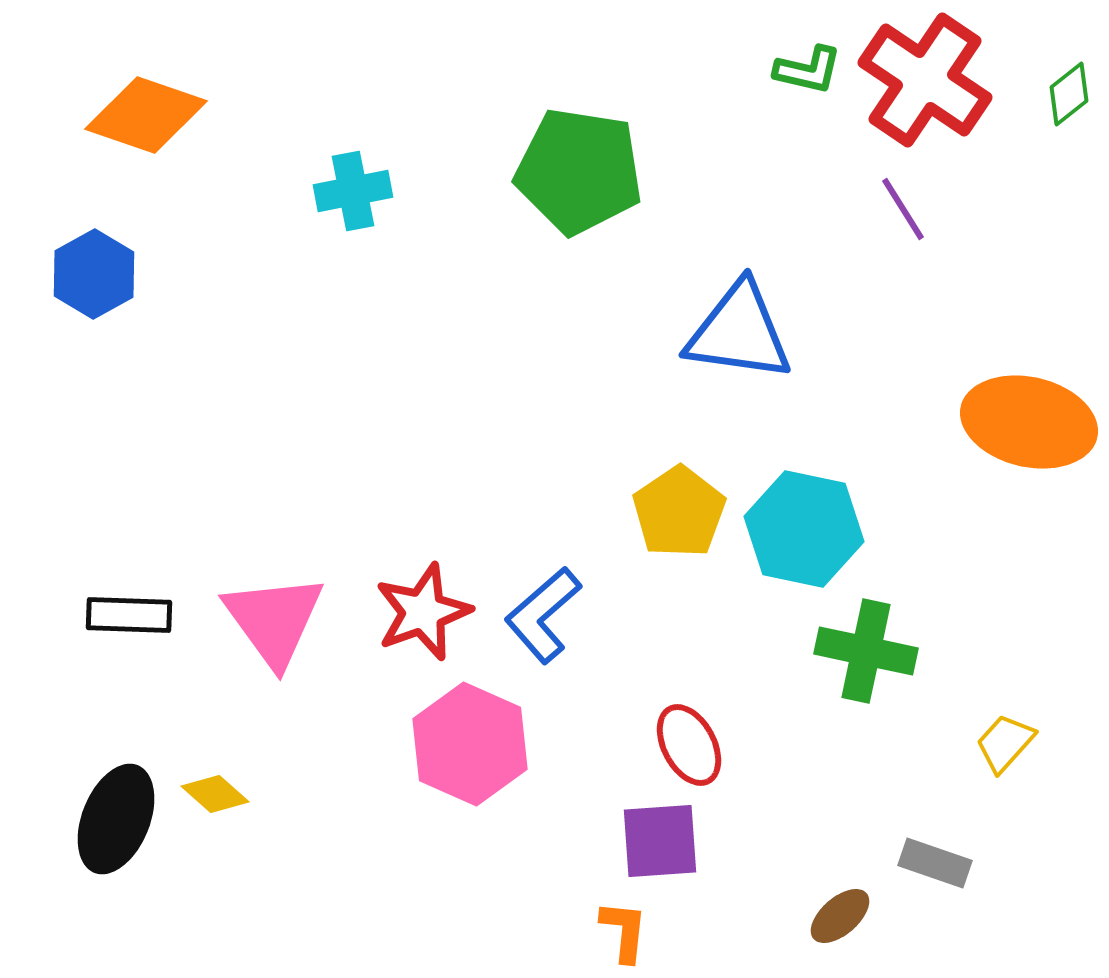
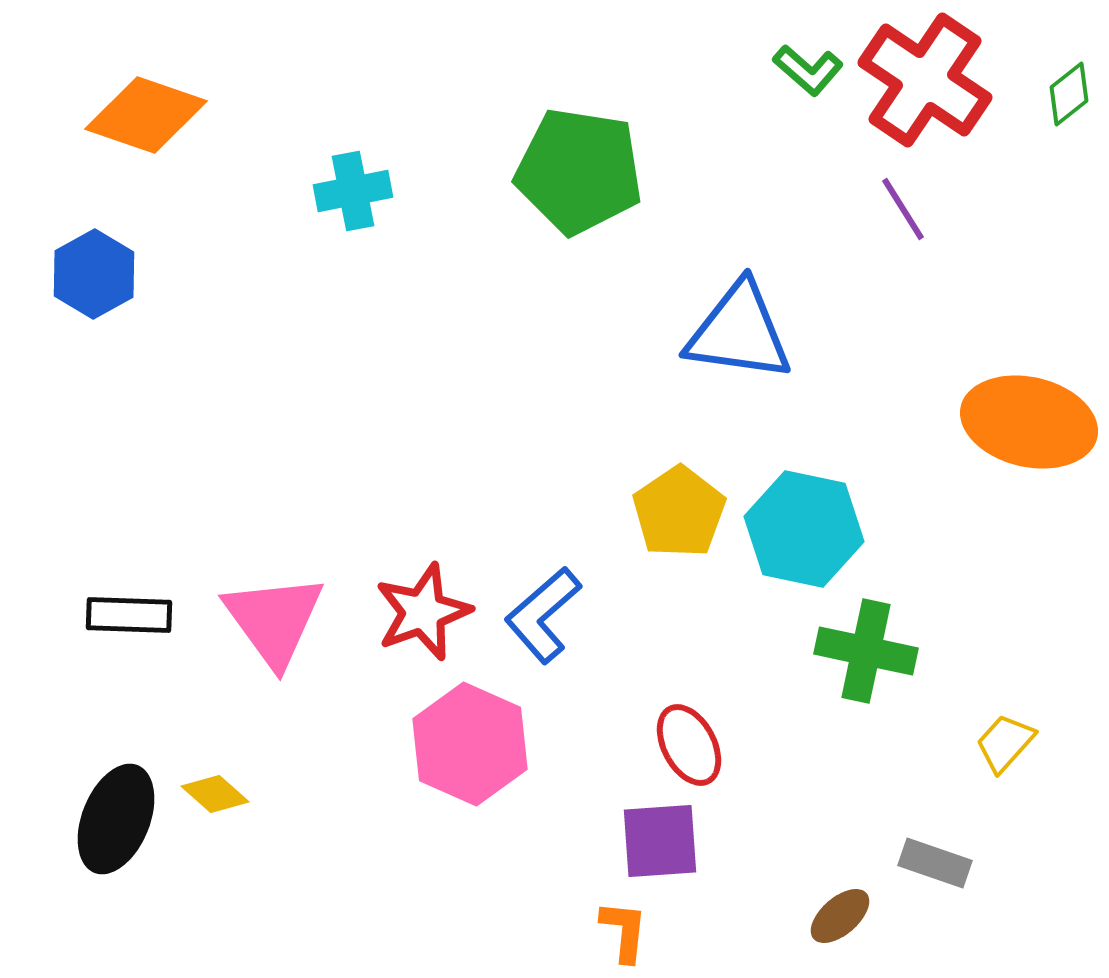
green L-shape: rotated 28 degrees clockwise
